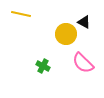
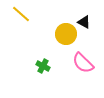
yellow line: rotated 30 degrees clockwise
